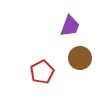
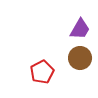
purple trapezoid: moved 10 px right, 3 px down; rotated 10 degrees clockwise
